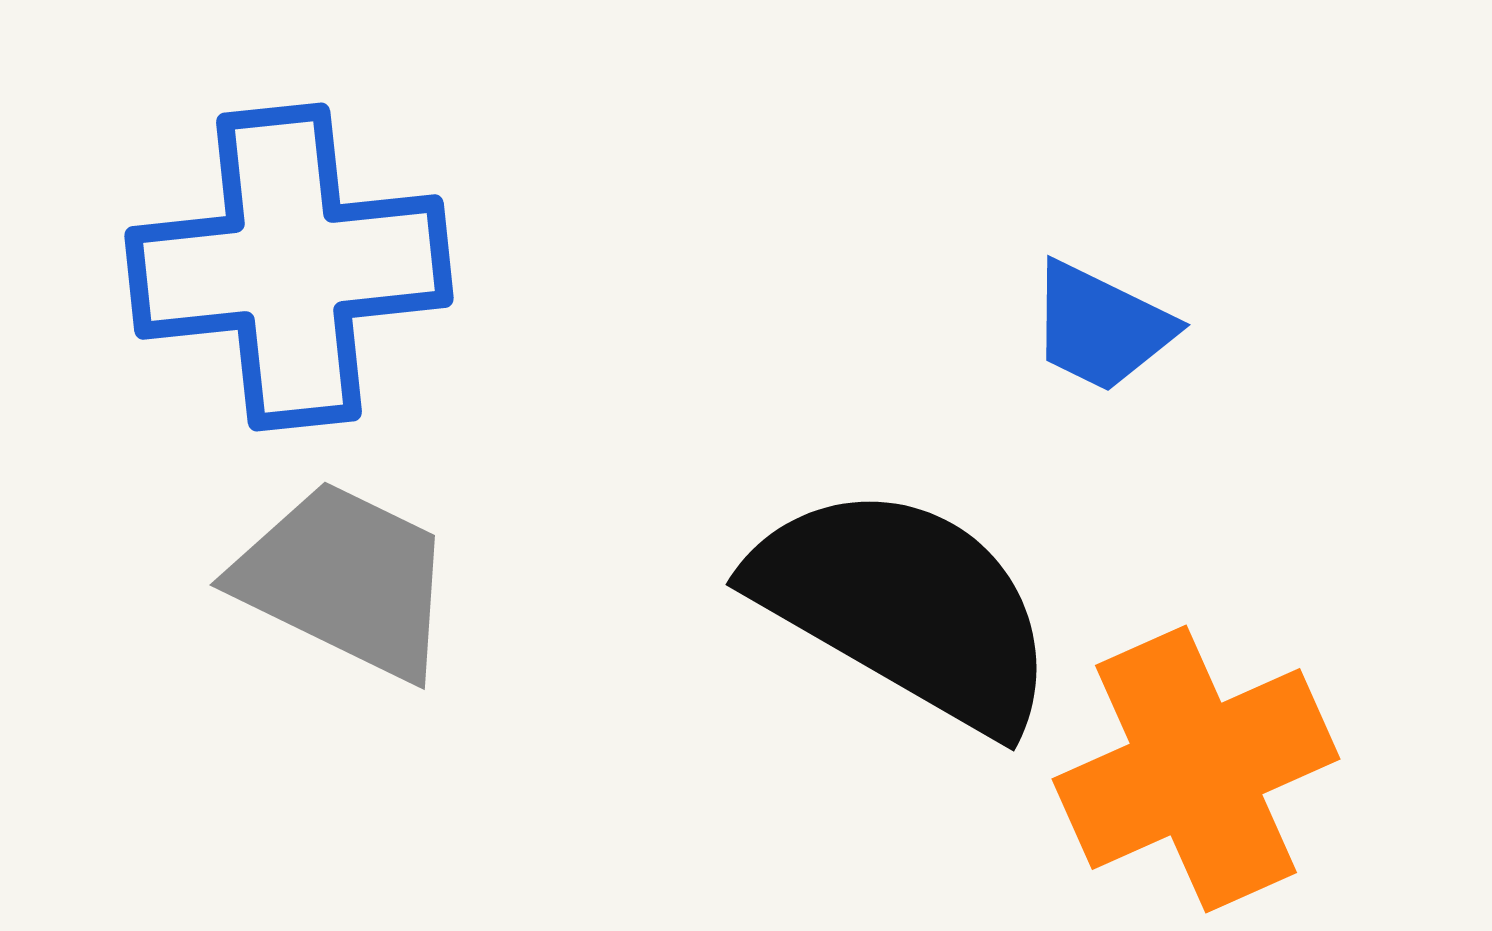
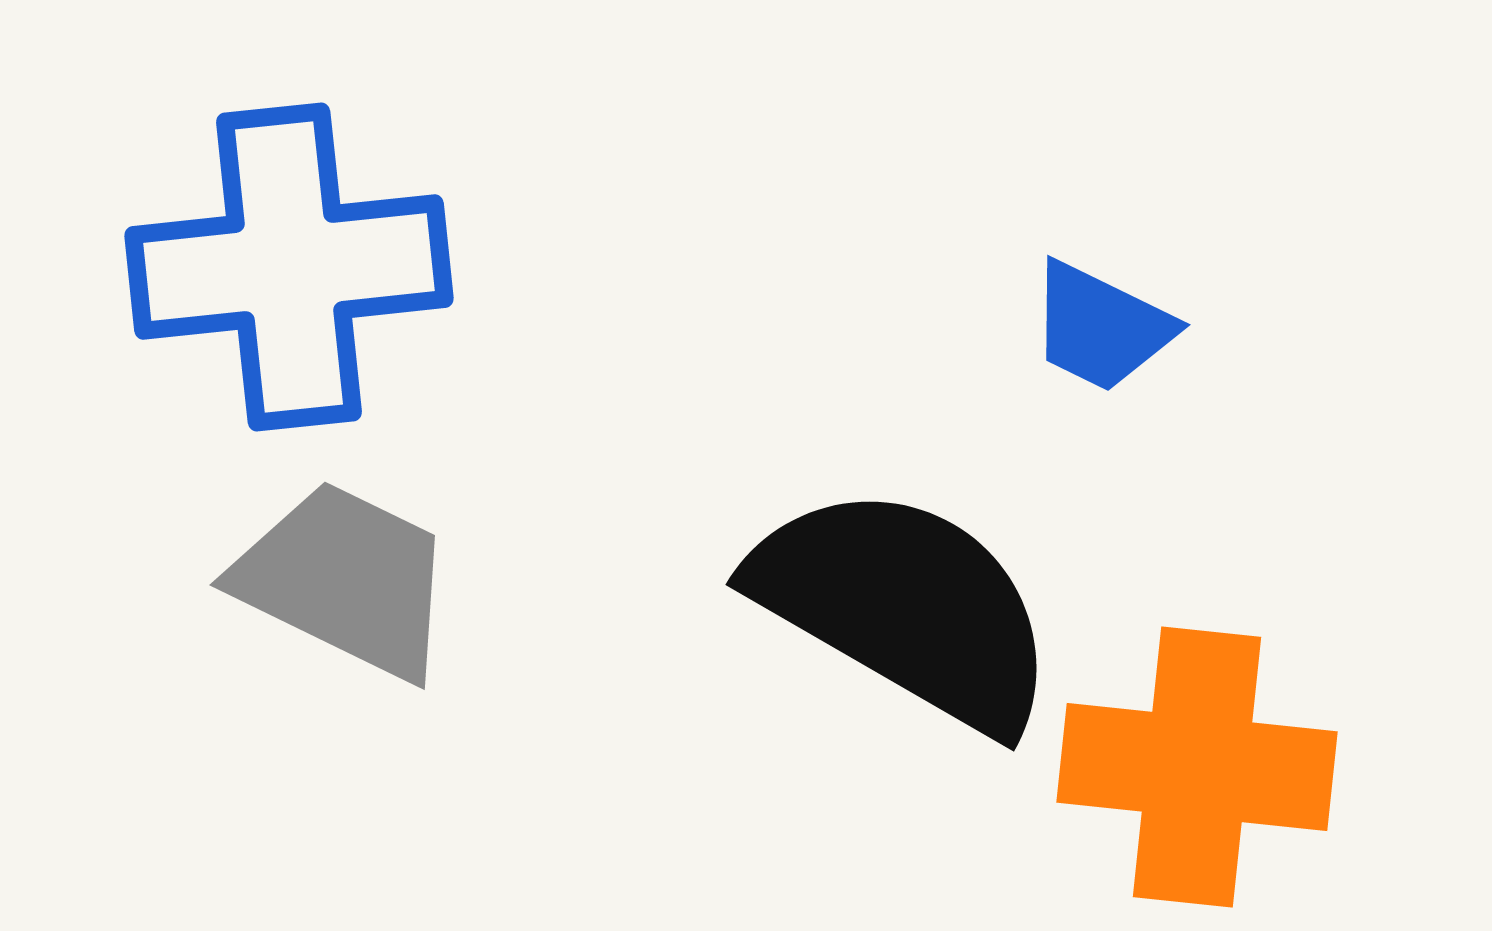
orange cross: moved 1 px right, 2 px up; rotated 30 degrees clockwise
